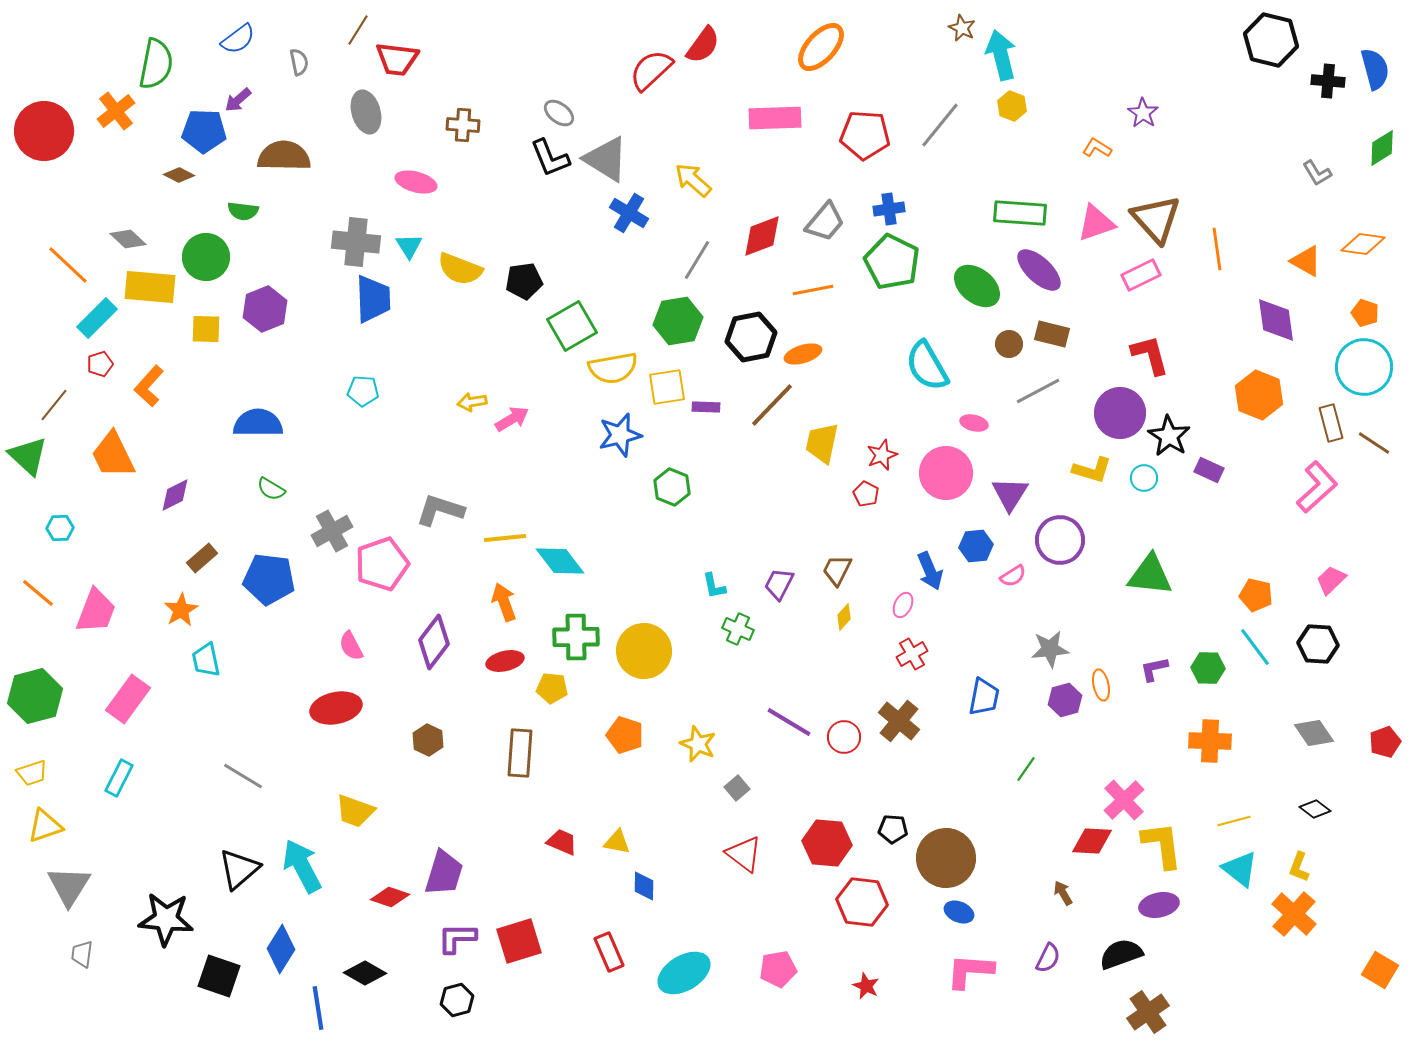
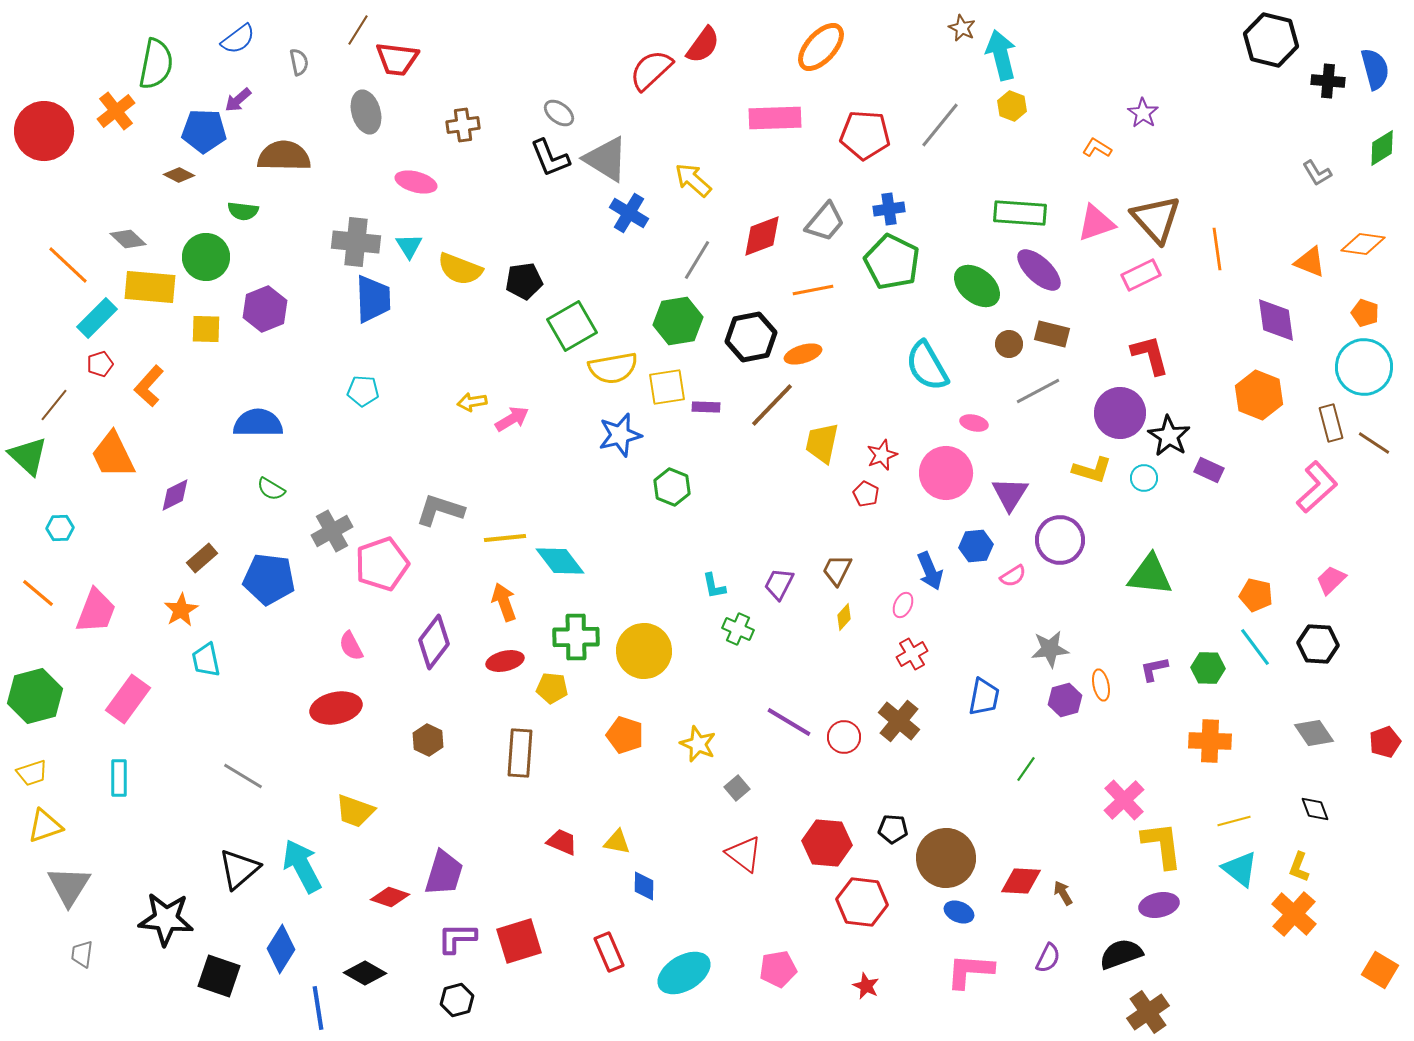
brown cross at (463, 125): rotated 12 degrees counterclockwise
orange triangle at (1306, 261): moved 4 px right, 1 px down; rotated 8 degrees counterclockwise
cyan rectangle at (119, 778): rotated 27 degrees counterclockwise
black diamond at (1315, 809): rotated 32 degrees clockwise
red diamond at (1092, 841): moved 71 px left, 40 px down
